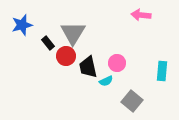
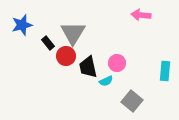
cyan rectangle: moved 3 px right
